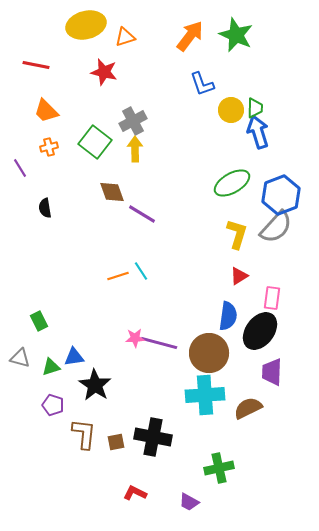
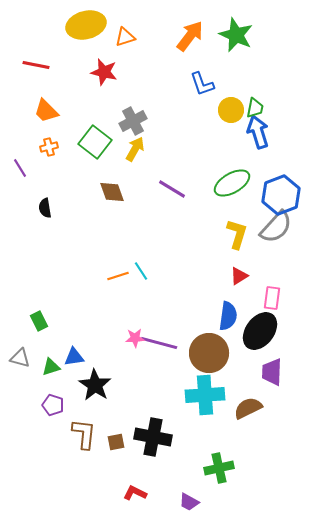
green trapezoid at (255, 108): rotated 10 degrees clockwise
yellow arrow at (135, 149): rotated 30 degrees clockwise
purple line at (142, 214): moved 30 px right, 25 px up
